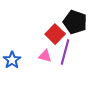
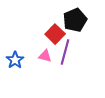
black pentagon: moved 2 px up; rotated 30 degrees clockwise
blue star: moved 3 px right
